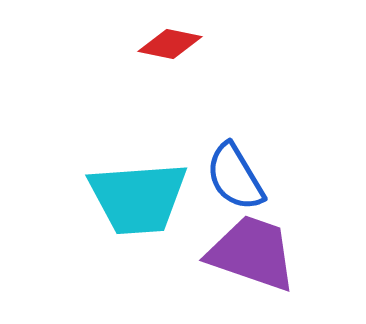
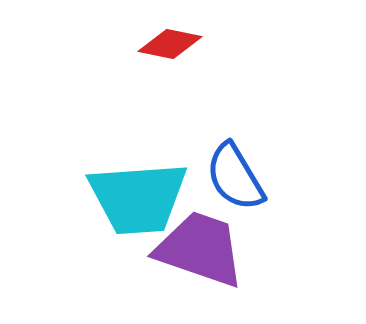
purple trapezoid: moved 52 px left, 4 px up
